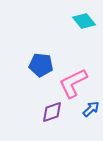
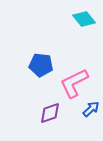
cyan diamond: moved 2 px up
pink L-shape: moved 1 px right
purple diamond: moved 2 px left, 1 px down
